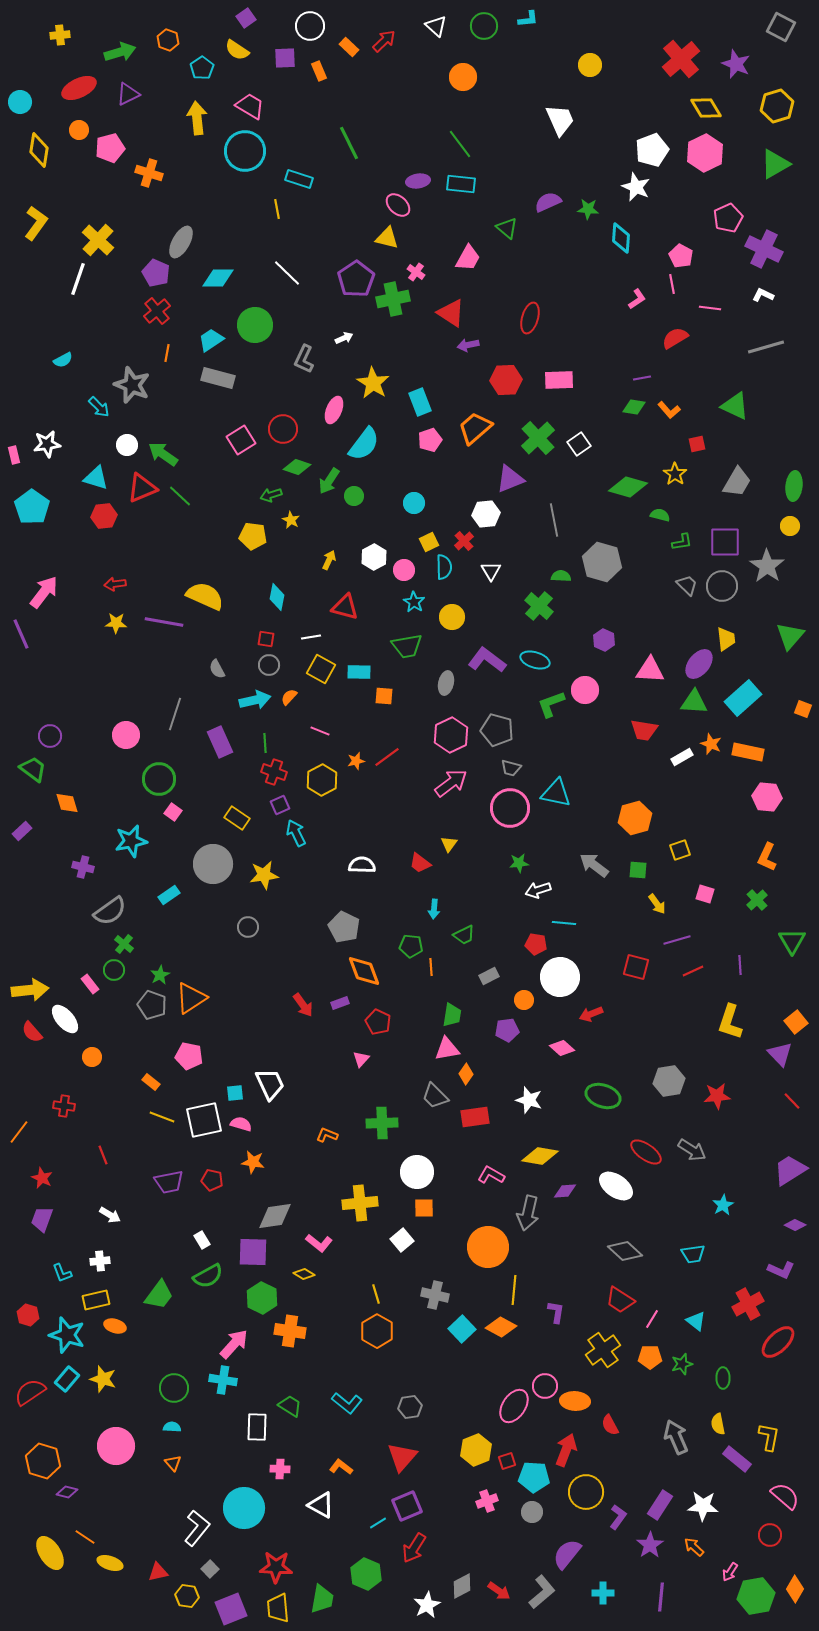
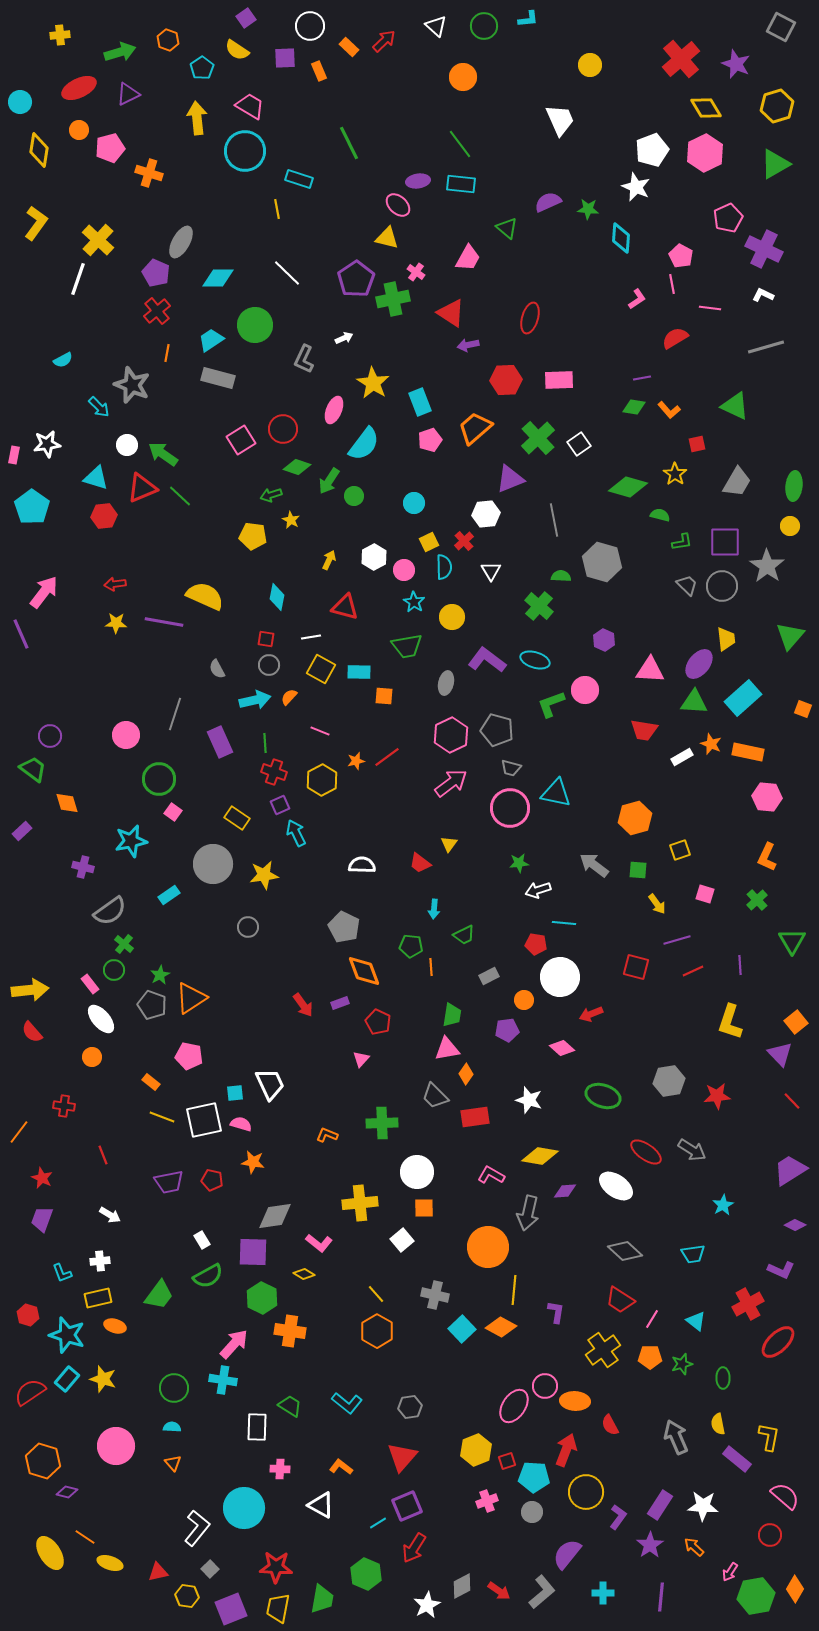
pink rectangle at (14, 455): rotated 24 degrees clockwise
white ellipse at (65, 1019): moved 36 px right
yellow line at (376, 1294): rotated 24 degrees counterclockwise
yellow rectangle at (96, 1300): moved 2 px right, 2 px up
yellow trapezoid at (278, 1608): rotated 16 degrees clockwise
